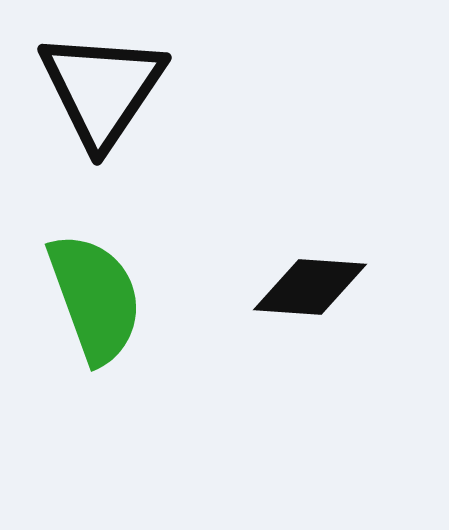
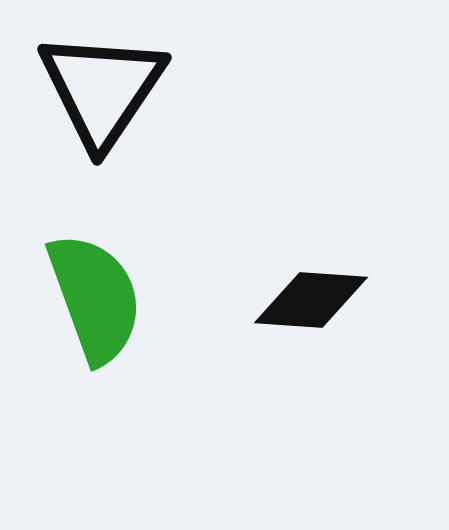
black diamond: moved 1 px right, 13 px down
